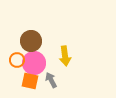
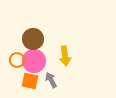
brown circle: moved 2 px right, 2 px up
pink circle: moved 2 px up
